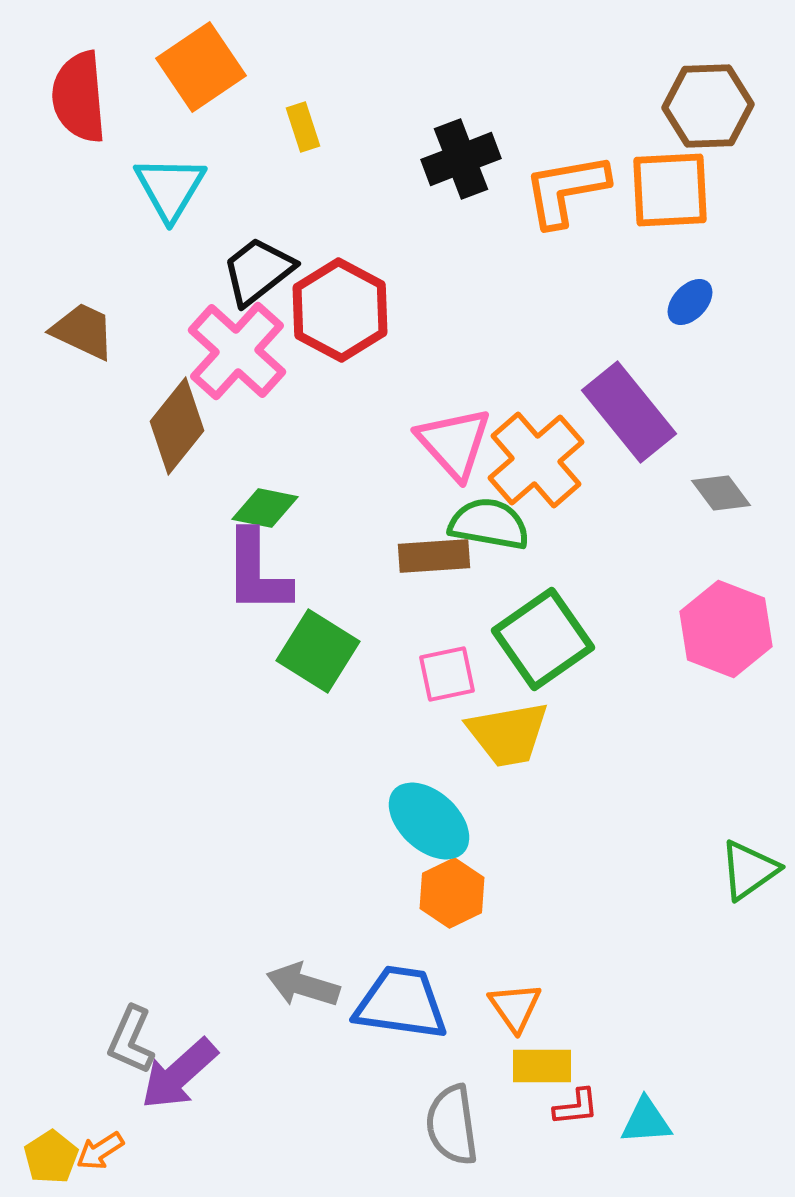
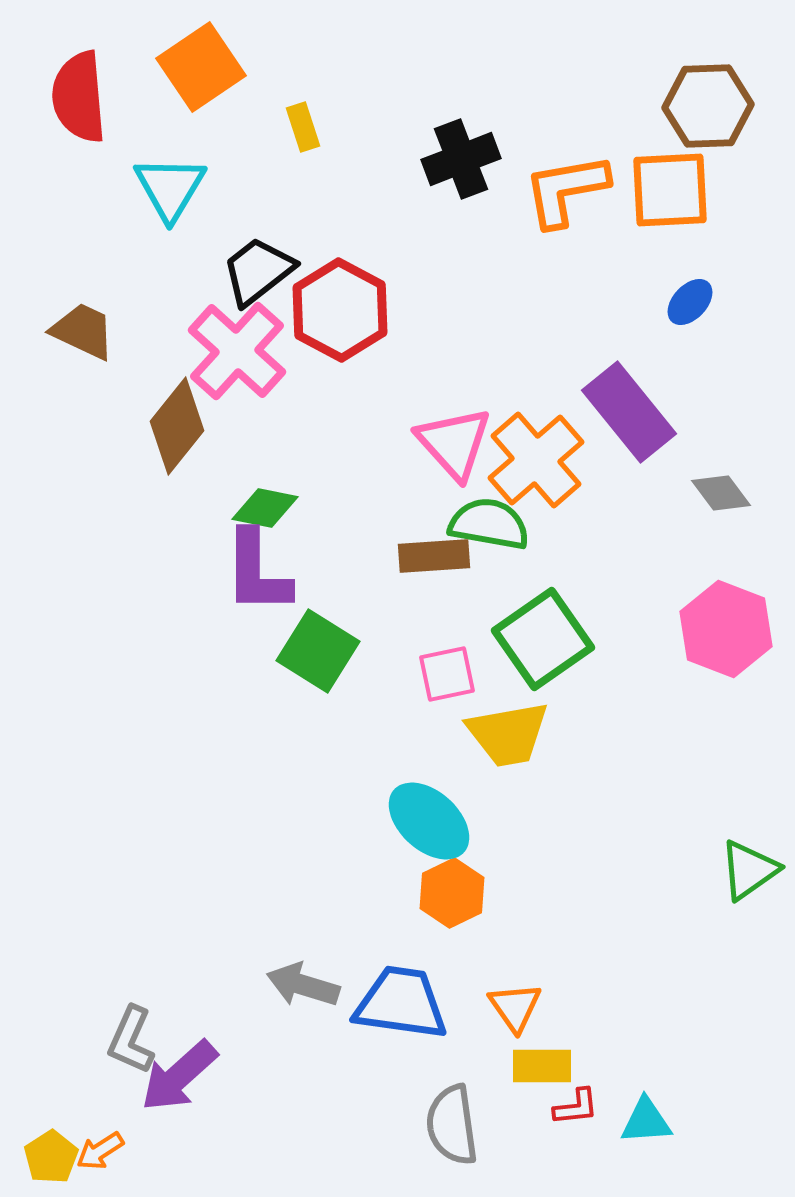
purple arrow at (179, 1074): moved 2 px down
